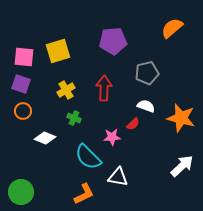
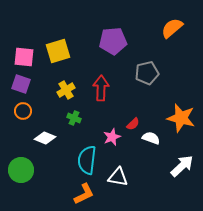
red arrow: moved 3 px left
white semicircle: moved 5 px right, 32 px down
pink star: rotated 18 degrees counterclockwise
cyan semicircle: moved 1 px left, 3 px down; rotated 52 degrees clockwise
green circle: moved 22 px up
